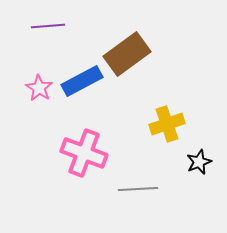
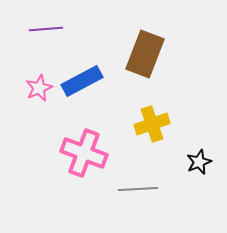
purple line: moved 2 px left, 3 px down
brown rectangle: moved 18 px right; rotated 33 degrees counterclockwise
pink star: rotated 16 degrees clockwise
yellow cross: moved 15 px left
